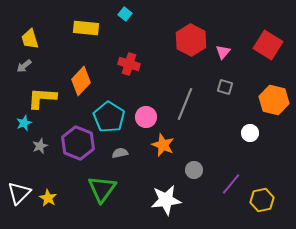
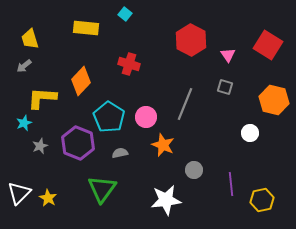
pink triangle: moved 5 px right, 3 px down; rotated 14 degrees counterclockwise
purple line: rotated 45 degrees counterclockwise
